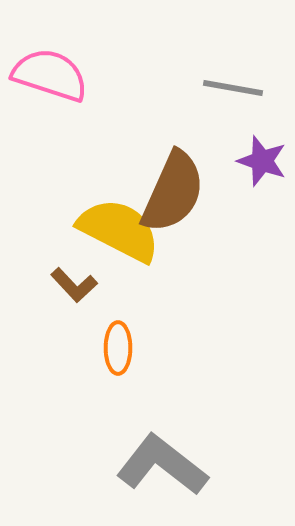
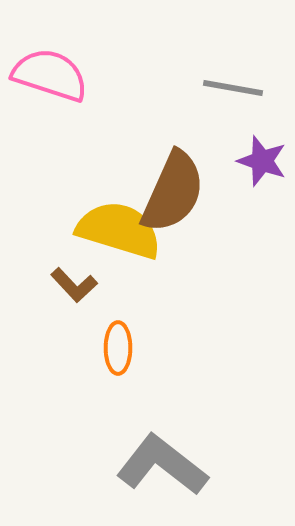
yellow semicircle: rotated 10 degrees counterclockwise
